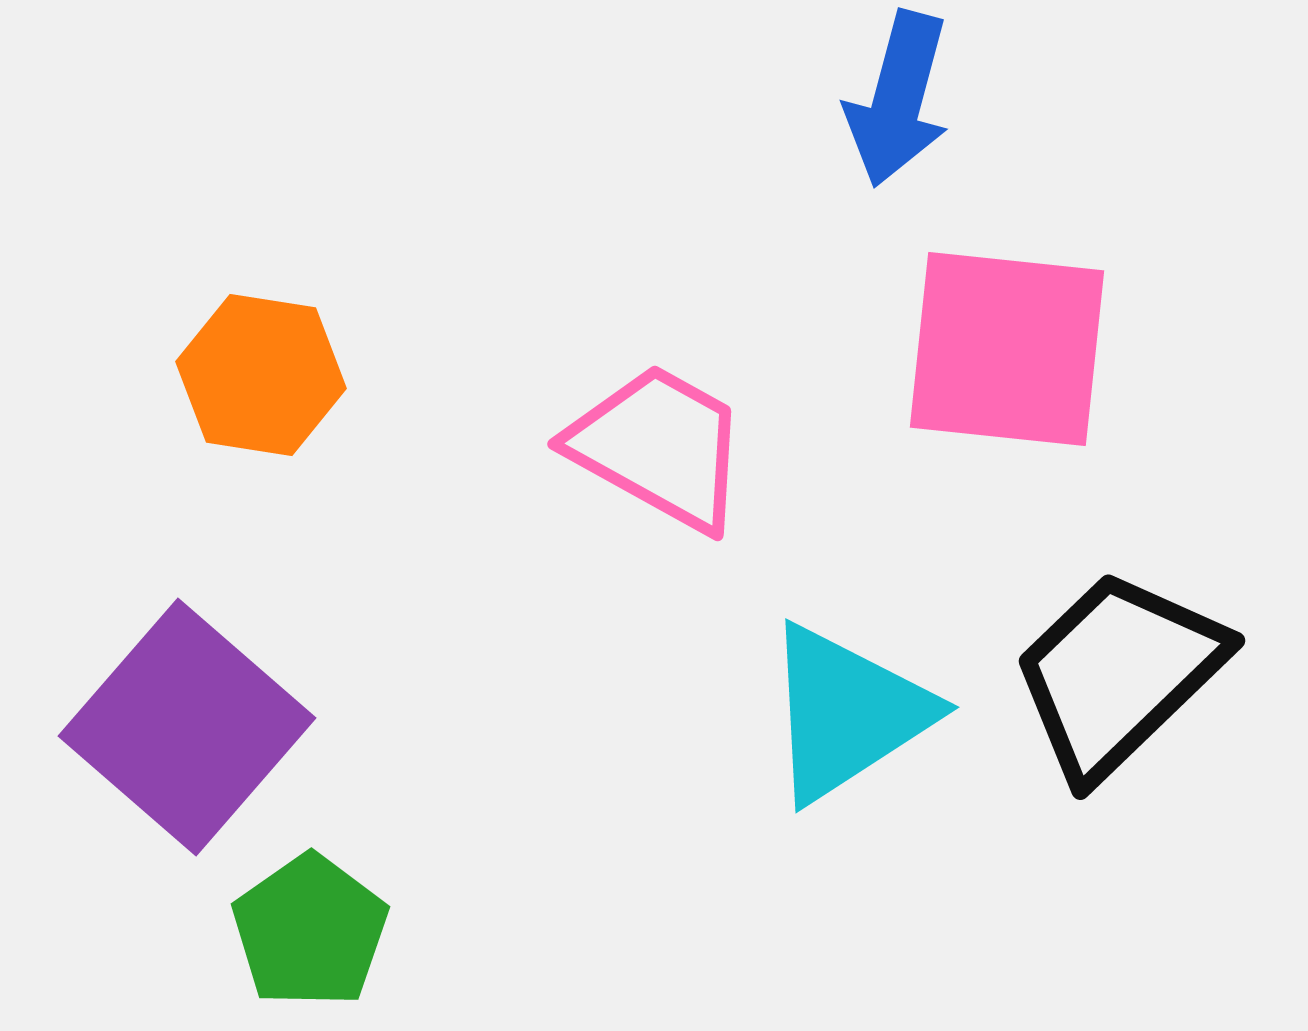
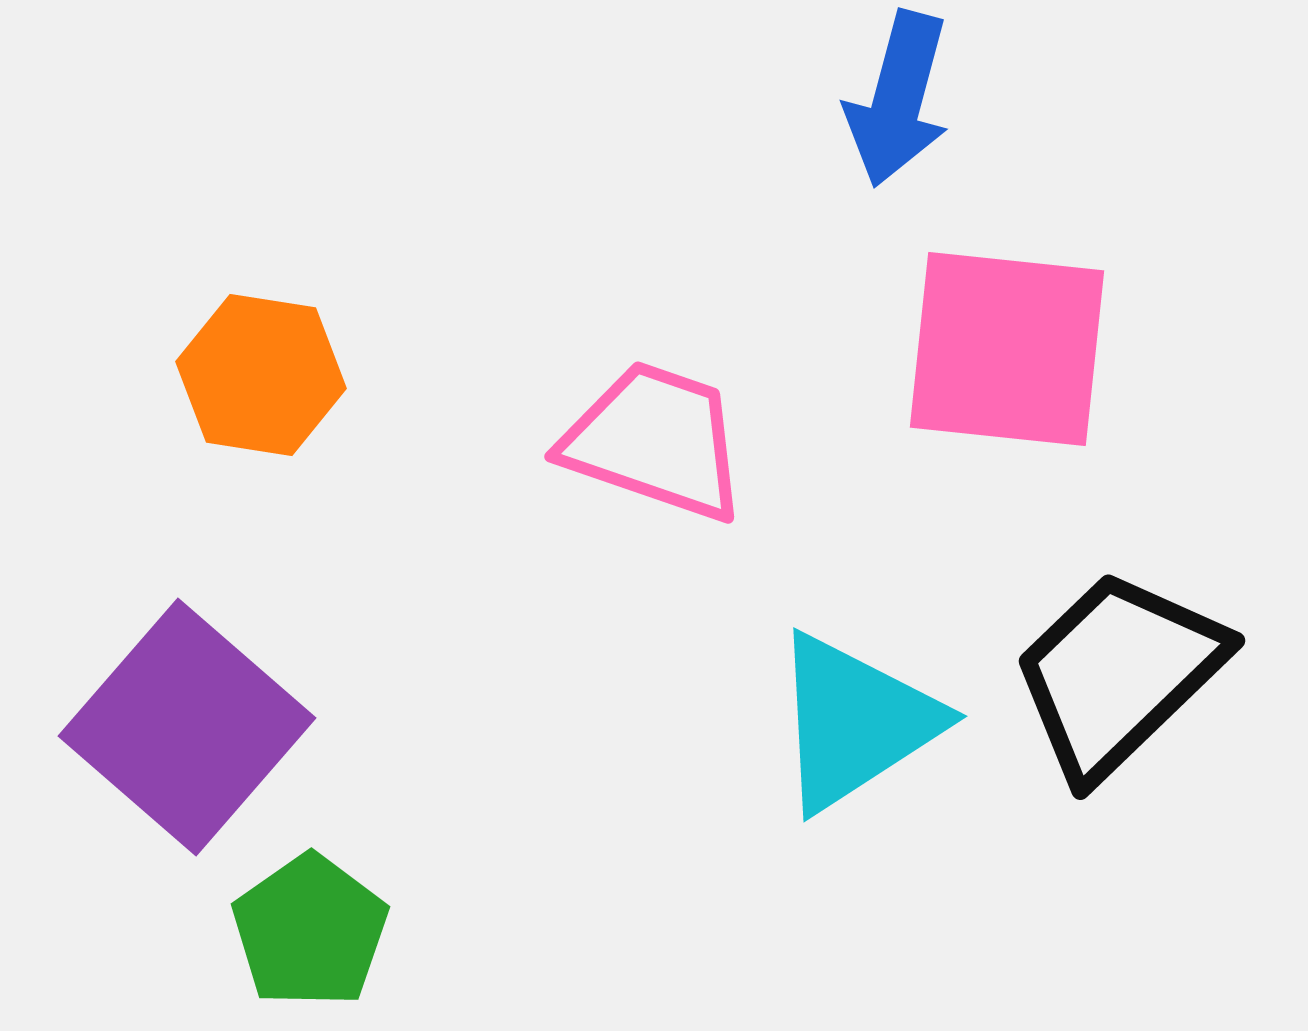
pink trapezoid: moved 4 px left, 6 px up; rotated 10 degrees counterclockwise
cyan triangle: moved 8 px right, 9 px down
